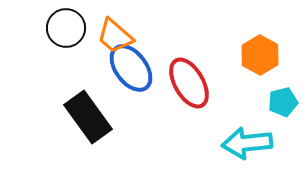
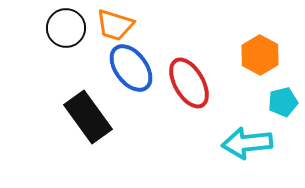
orange trapezoid: moved 11 px up; rotated 24 degrees counterclockwise
